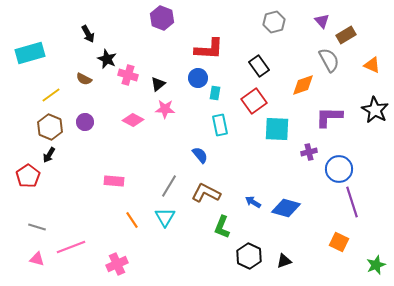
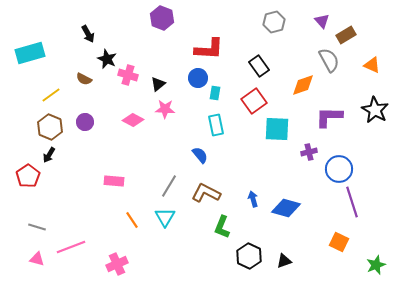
cyan rectangle at (220, 125): moved 4 px left
blue arrow at (253, 202): moved 3 px up; rotated 42 degrees clockwise
